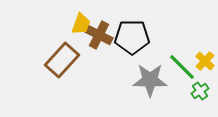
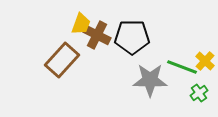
brown cross: moved 2 px left
green line: rotated 24 degrees counterclockwise
green cross: moved 1 px left, 2 px down
